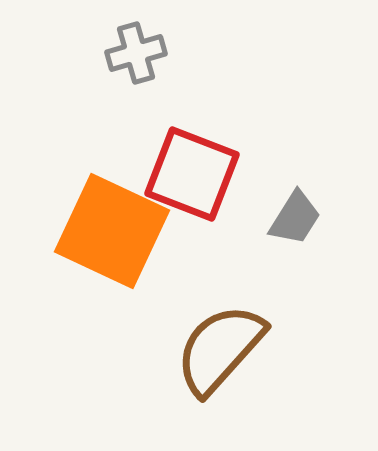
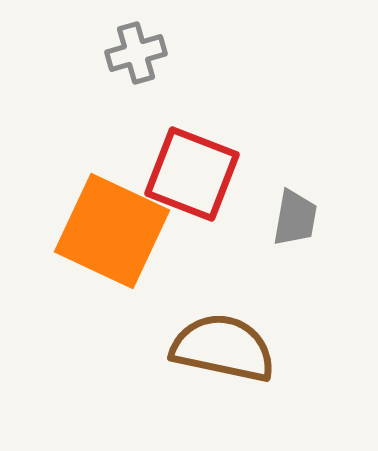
gray trapezoid: rotated 22 degrees counterclockwise
brown semicircle: moved 3 px right, 1 px up; rotated 60 degrees clockwise
